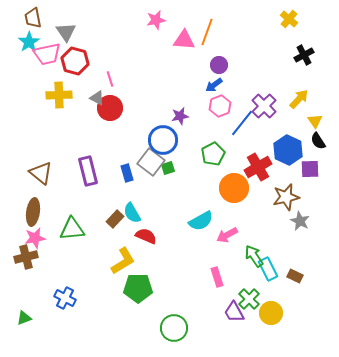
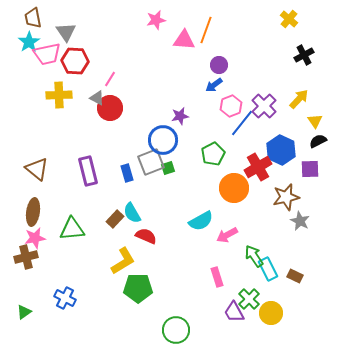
orange line at (207, 32): moved 1 px left, 2 px up
red hexagon at (75, 61): rotated 12 degrees counterclockwise
pink line at (110, 79): rotated 49 degrees clockwise
pink hexagon at (220, 106): moved 11 px right
black semicircle at (318, 141): rotated 96 degrees clockwise
blue hexagon at (288, 150): moved 7 px left
gray square at (151, 162): rotated 32 degrees clockwise
brown triangle at (41, 173): moved 4 px left, 4 px up
green triangle at (24, 318): moved 6 px up; rotated 14 degrees counterclockwise
green circle at (174, 328): moved 2 px right, 2 px down
